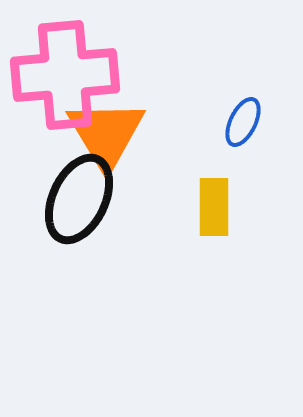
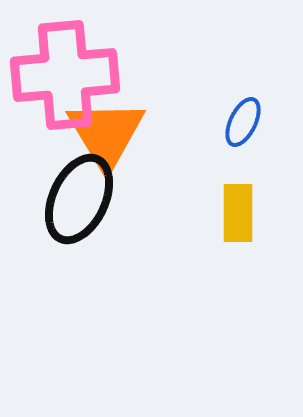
yellow rectangle: moved 24 px right, 6 px down
